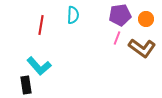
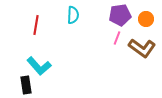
red line: moved 5 px left
